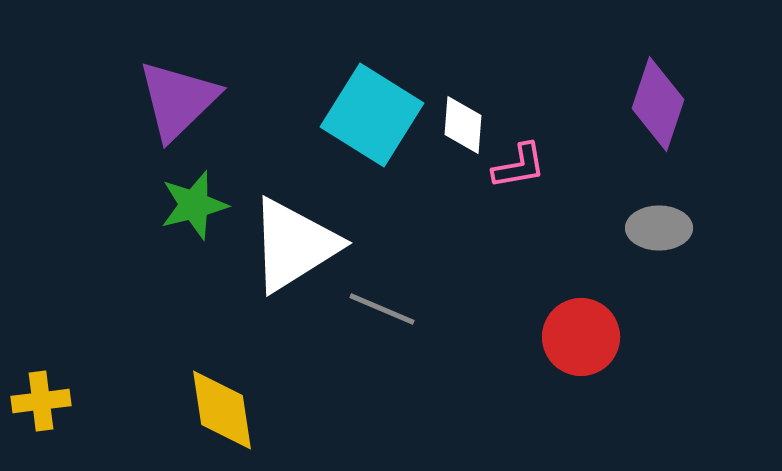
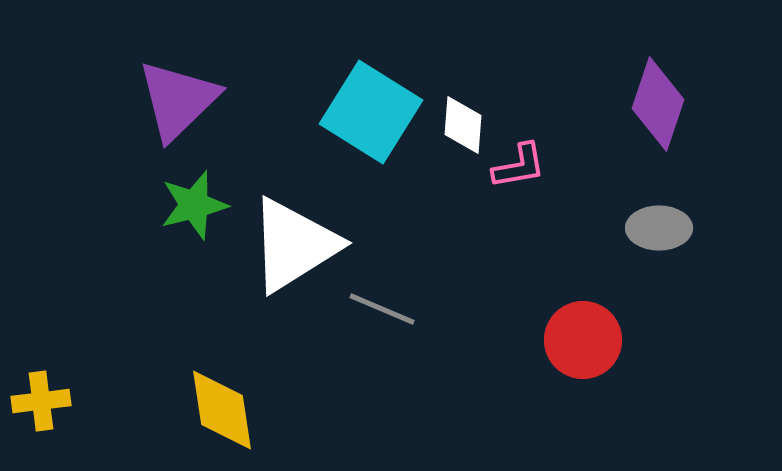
cyan square: moved 1 px left, 3 px up
red circle: moved 2 px right, 3 px down
